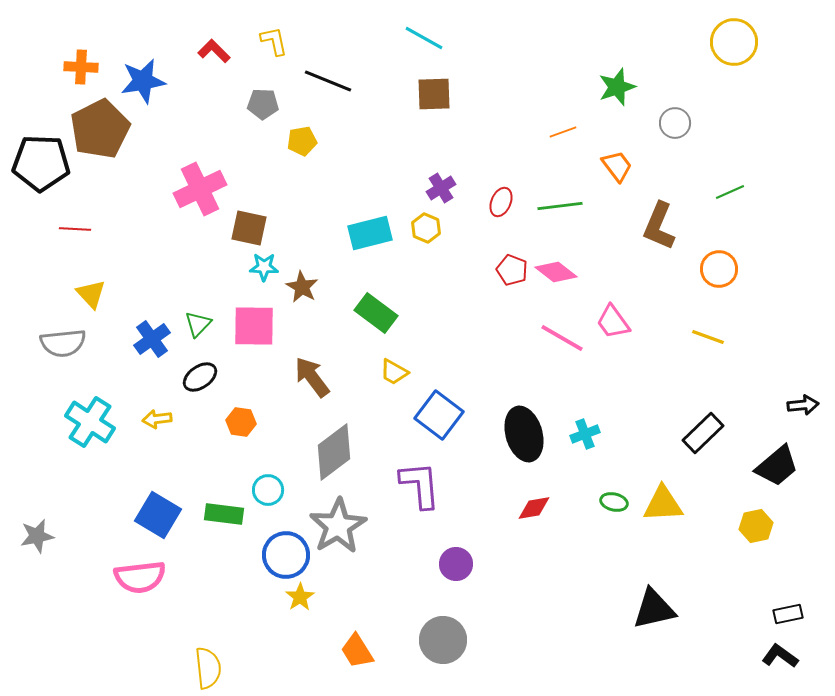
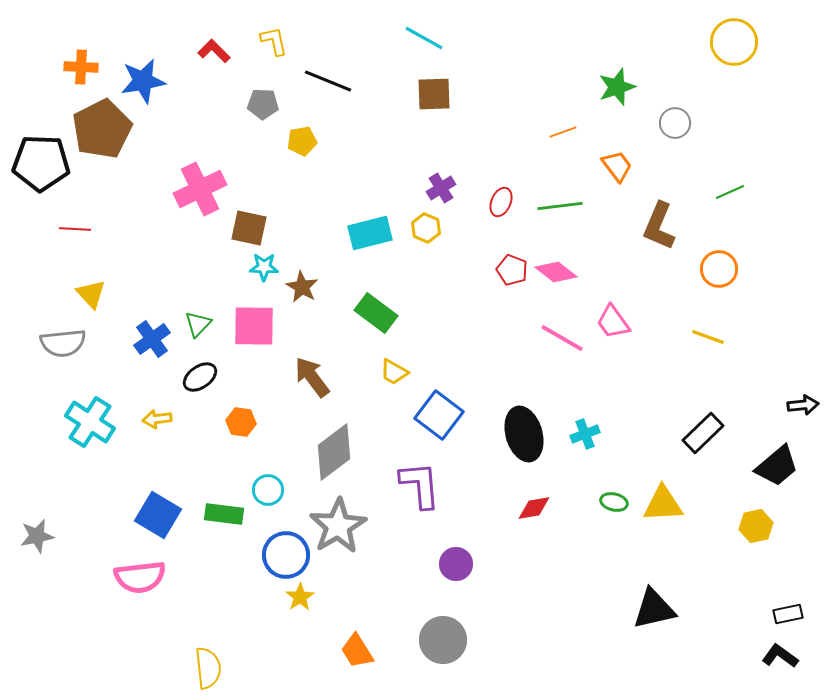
brown pentagon at (100, 129): moved 2 px right
